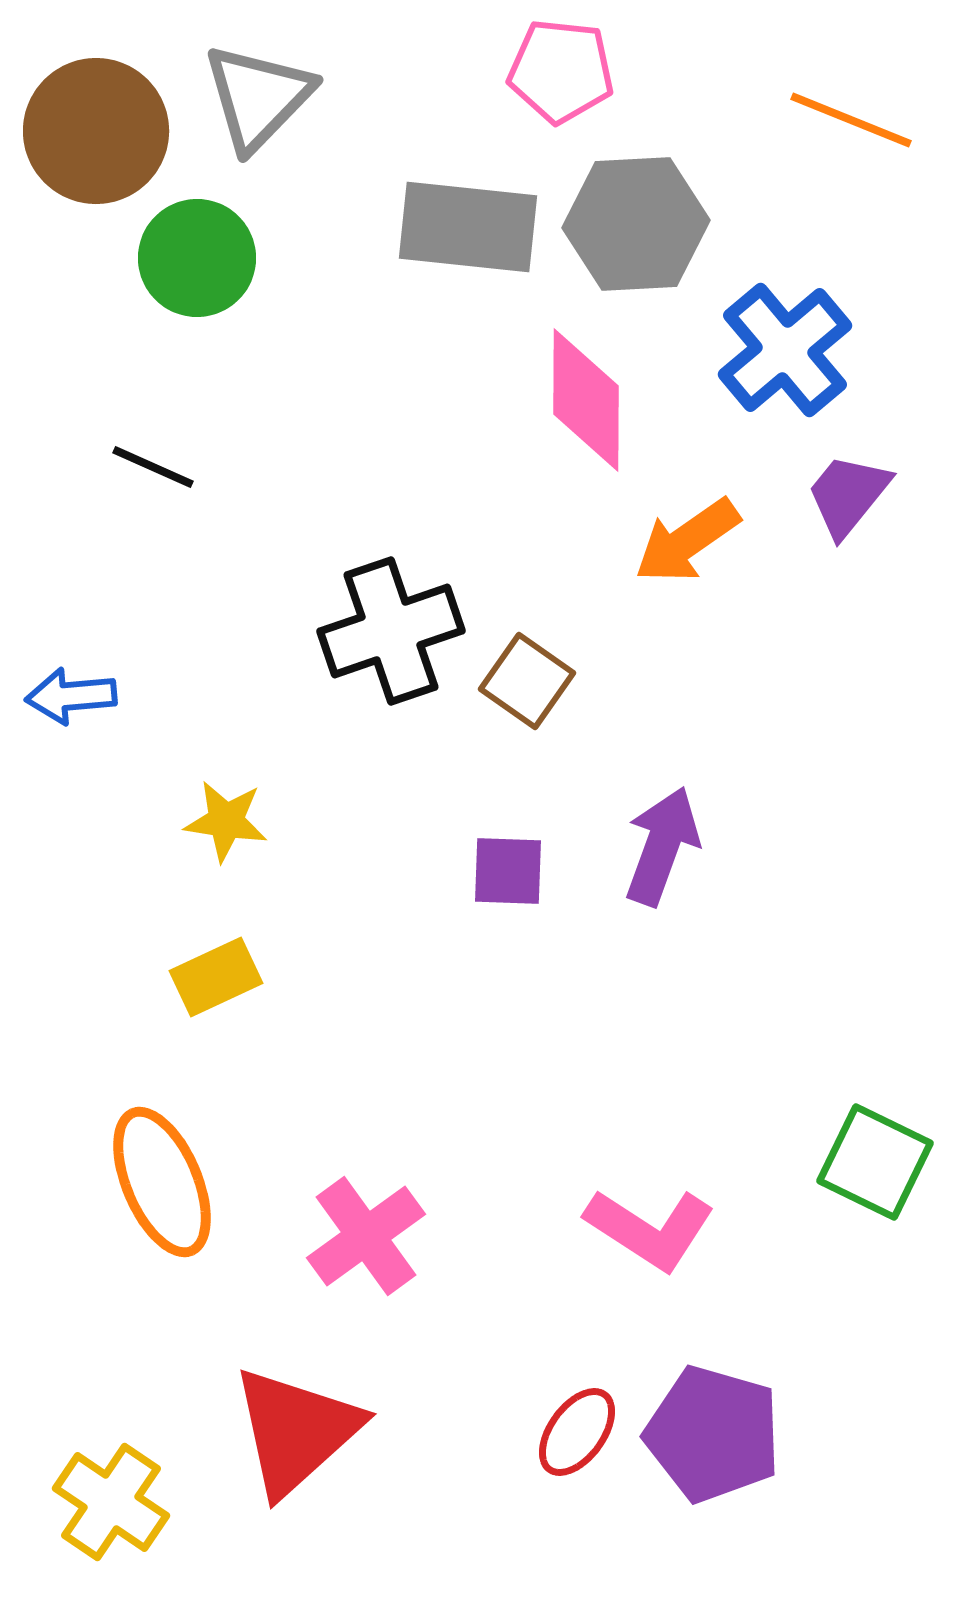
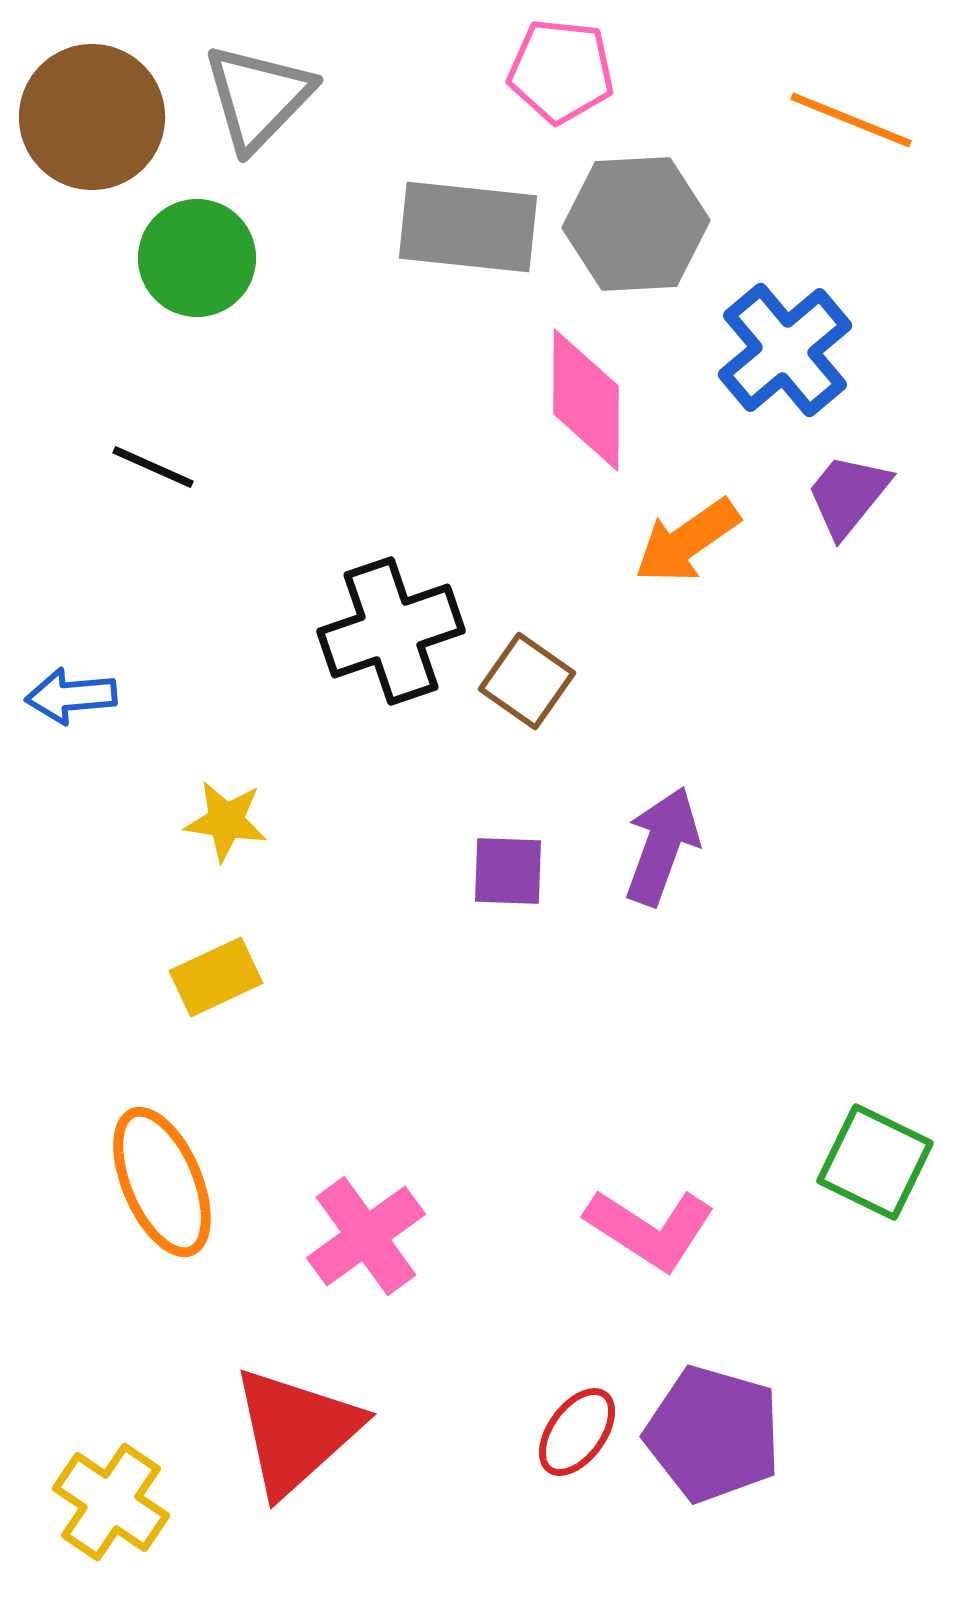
brown circle: moved 4 px left, 14 px up
